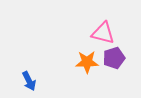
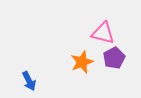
purple pentagon: rotated 10 degrees counterclockwise
orange star: moved 5 px left; rotated 20 degrees counterclockwise
